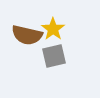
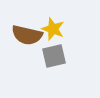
yellow star: rotated 15 degrees counterclockwise
